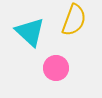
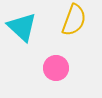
cyan triangle: moved 8 px left, 5 px up
